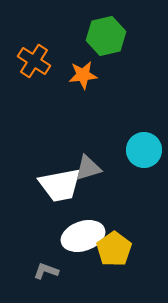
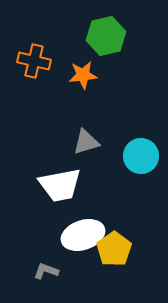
orange cross: rotated 20 degrees counterclockwise
cyan circle: moved 3 px left, 6 px down
gray triangle: moved 2 px left, 26 px up
white ellipse: moved 1 px up
